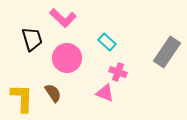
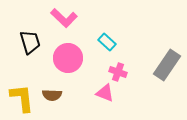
pink L-shape: moved 1 px right
black trapezoid: moved 2 px left, 3 px down
gray rectangle: moved 13 px down
pink circle: moved 1 px right
brown semicircle: moved 1 px left, 2 px down; rotated 126 degrees clockwise
yellow L-shape: rotated 8 degrees counterclockwise
